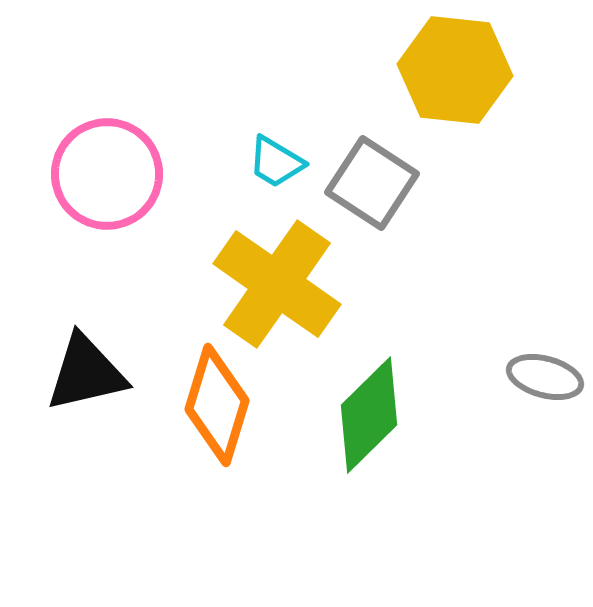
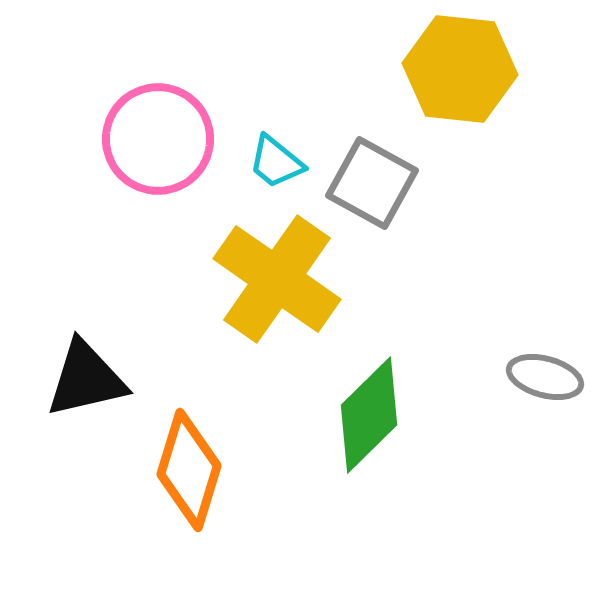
yellow hexagon: moved 5 px right, 1 px up
cyan trapezoid: rotated 8 degrees clockwise
pink circle: moved 51 px right, 35 px up
gray square: rotated 4 degrees counterclockwise
yellow cross: moved 5 px up
black triangle: moved 6 px down
orange diamond: moved 28 px left, 65 px down
